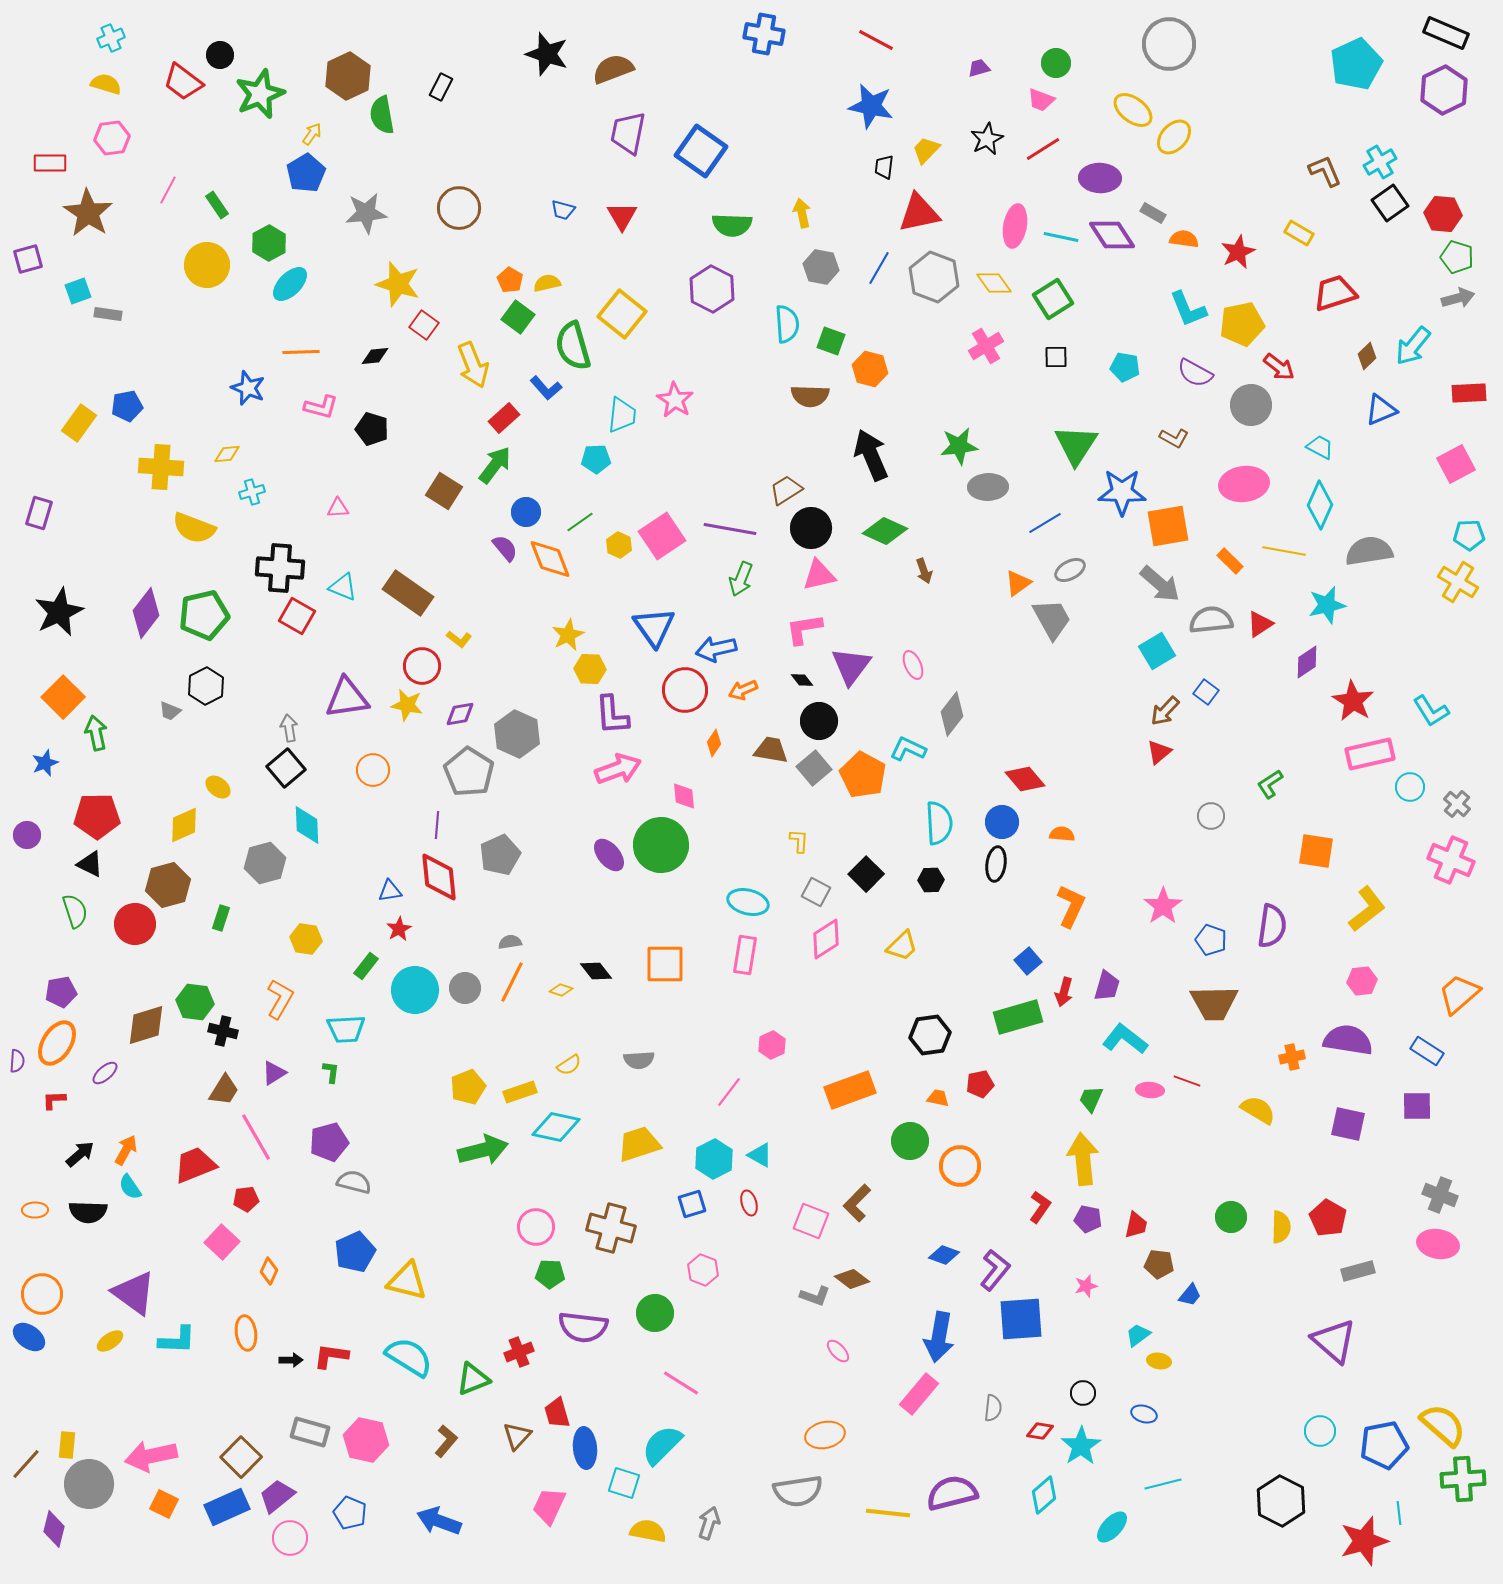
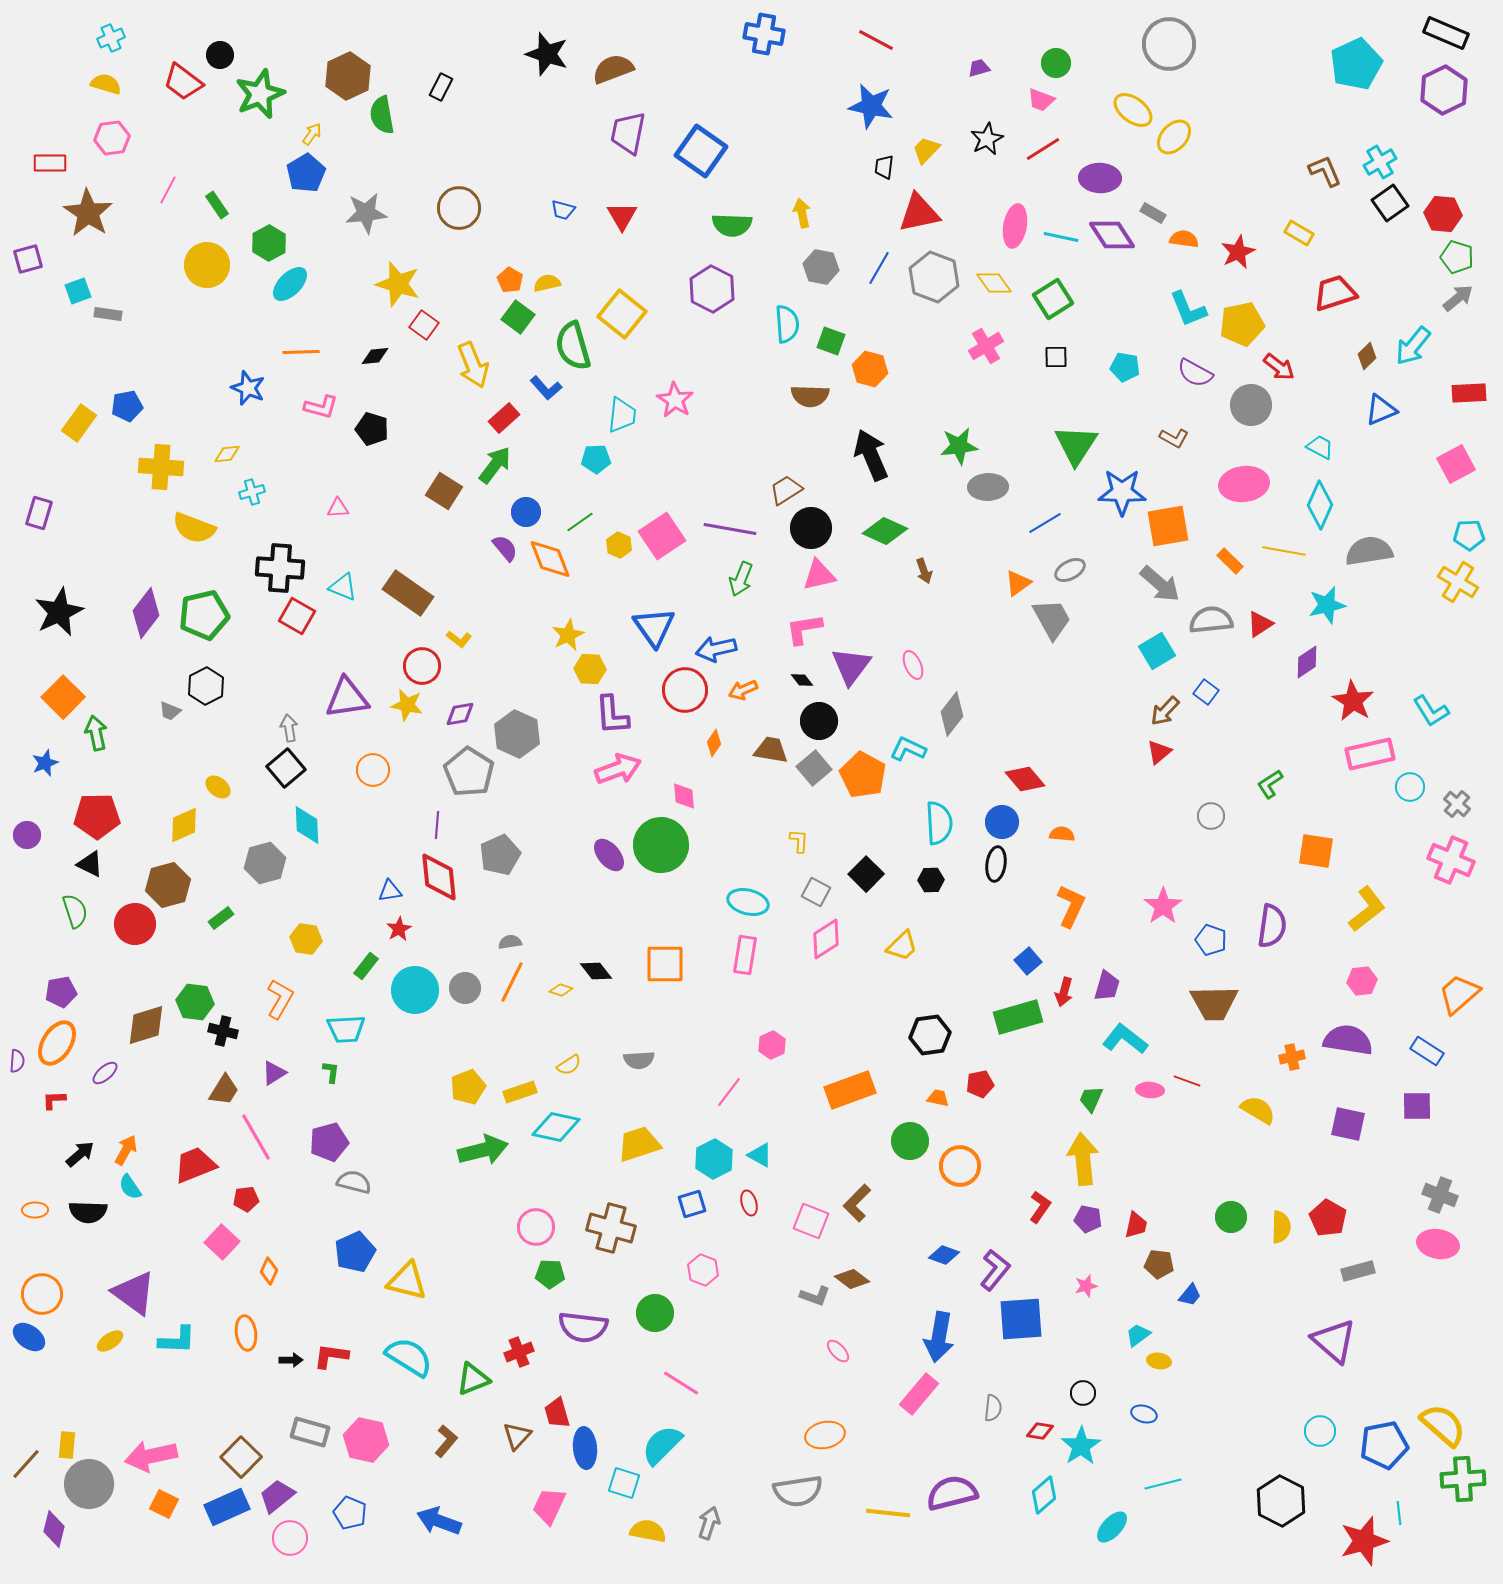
gray arrow at (1458, 298): rotated 24 degrees counterclockwise
green rectangle at (221, 918): rotated 35 degrees clockwise
